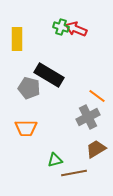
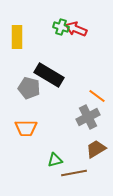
yellow rectangle: moved 2 px up
